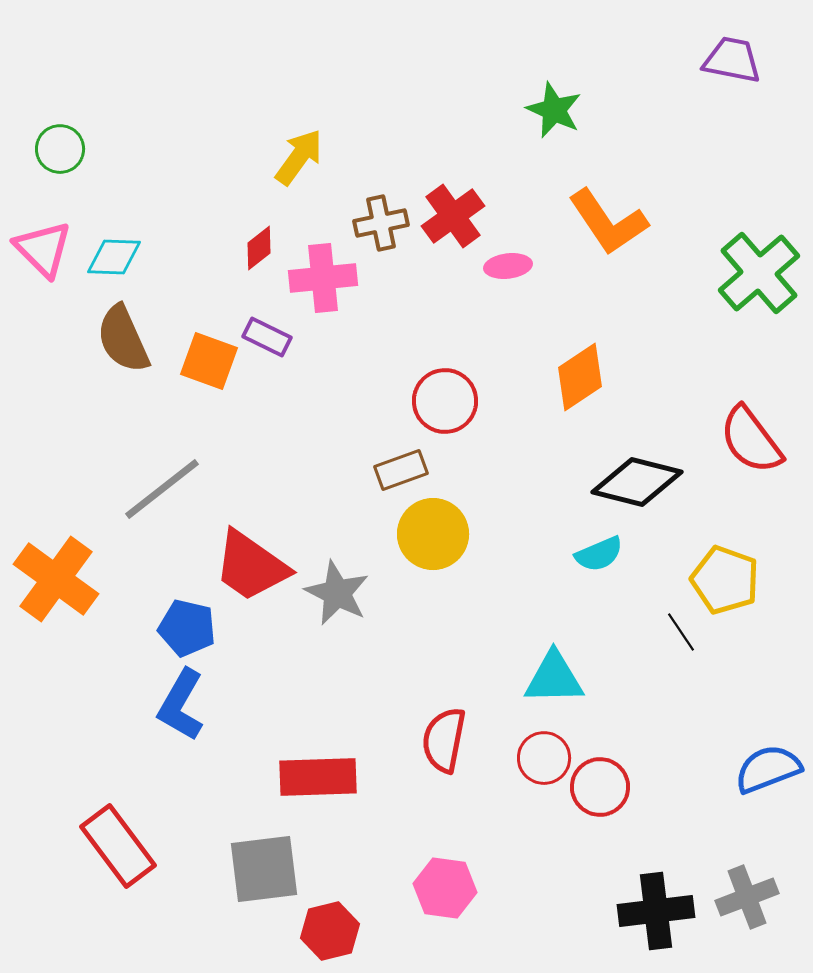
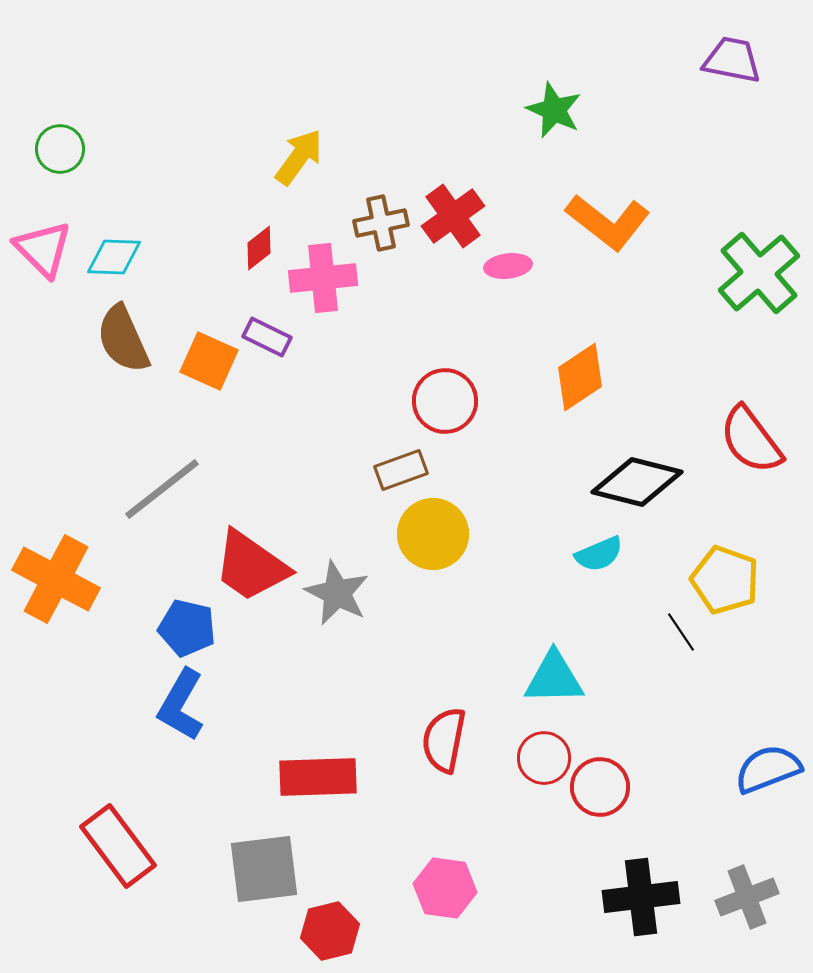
orange L-shape at (608, 222): rotated 18 degrees counterclockwise
orange square at (209, 361): rotated 4 degrees clockwise
orange cross at (56, 579): rotated 8 degrees counterclockwise
black cross at (656, 911): moved 15 px left, 14 px up
